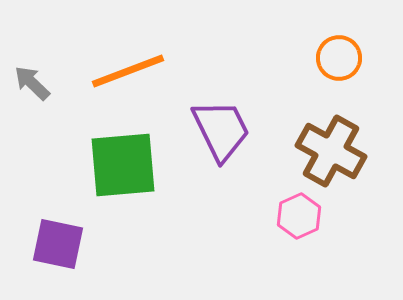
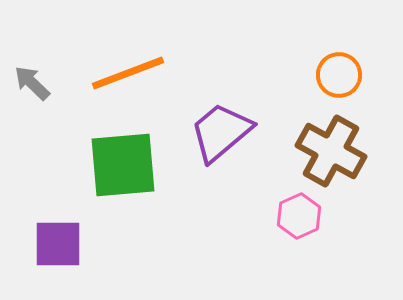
orange circle: moved 17 px down
orange line: moved 2 px down
purple trapezoid: moved 2 px down; rotated 104 degrees counterclockwise
purple square: rotated 12 degrees counterclockwise
